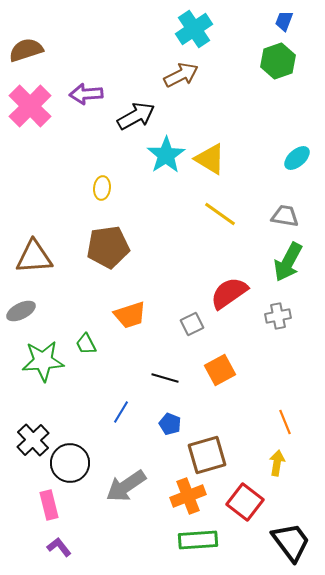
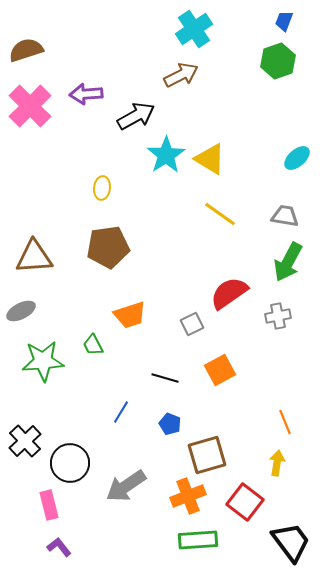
green trapezoid: moved 7 px right, 1 px down
black cross: moved 8 px left, 1 px down
